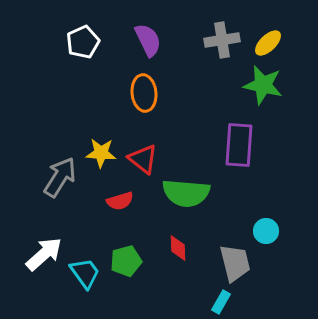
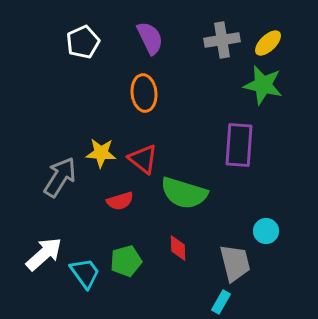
purple semicircle: moved 2 px right, 2 px up
green semicircle: moved 2 px left; rotated 12 degrees clockwise
